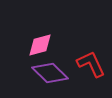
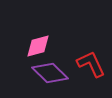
pink diamond: moved 2 px left, 1 px down
